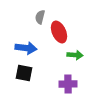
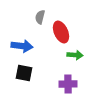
red ellipse: moved 2 px right
blue arrow: moved 4 px left, 2 px up
